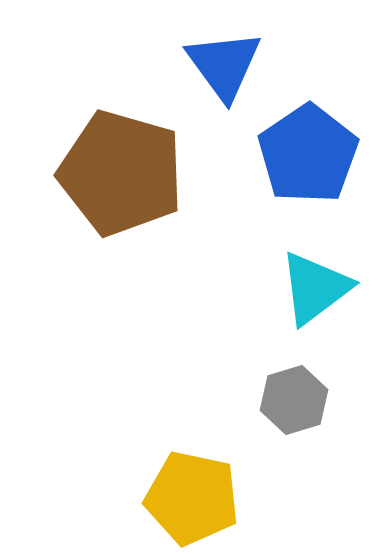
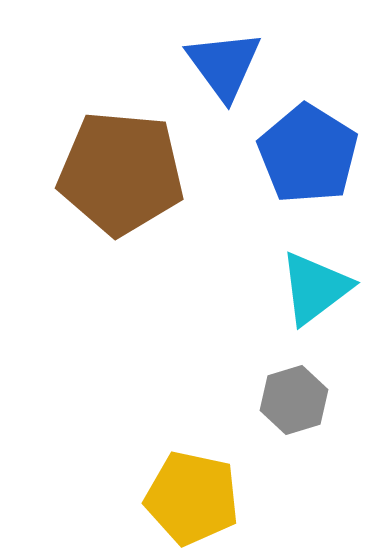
blue pentagon: rotated 6 degrees counterclockwise
brown pentagon: rotated 11 degrees counterclockwise
